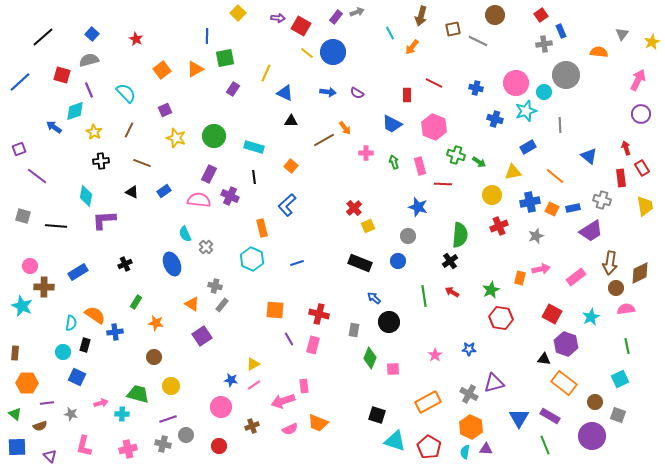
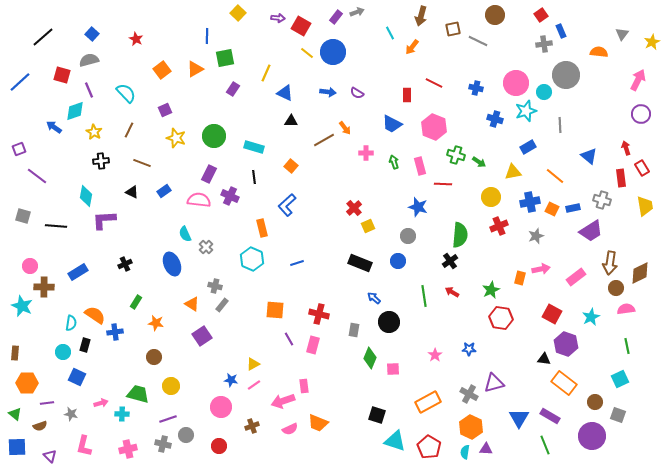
yellow circle at (492, 195): moved 1 px left, 2 px down
